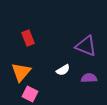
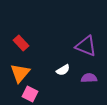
red rectangle: moved 7 px left, 5 px down; rotated 21 degrees counterclockwise
orange triangle: moved 1 px left, 1 px down
